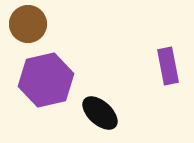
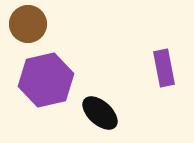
purple rectangle: moved 4 px left, 2 px down
